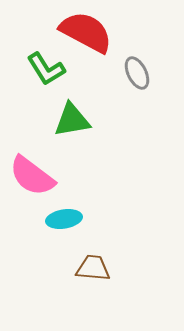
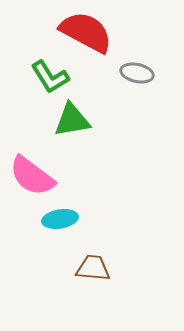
green L-shape: moved 4 px right, 8 px down
gray ellipse: rotated 52 degrees counterclockwise
cyan ellipse: moved 4 px left
